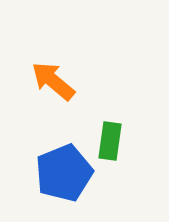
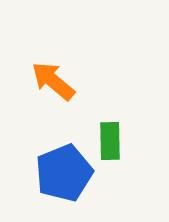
green rectangle: rotated 9 degrees counterclockwise
